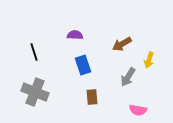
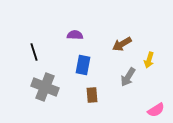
blue rectangle: rotated 30 degrees clockwise
gray cross: moved 10 px right, 5 px up
brown rectangle: moved 2 px up
pink semicircle: moved 18 px right; rotated 42 degrees counterclockwise
